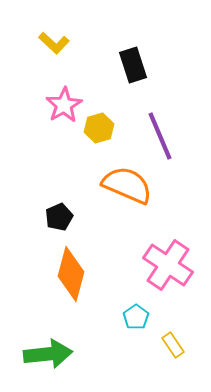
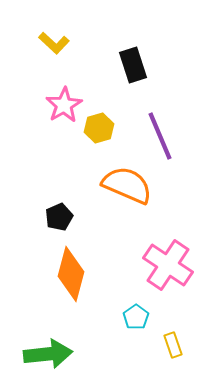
yellow rectangle: rotated 15 degrees clockwise
